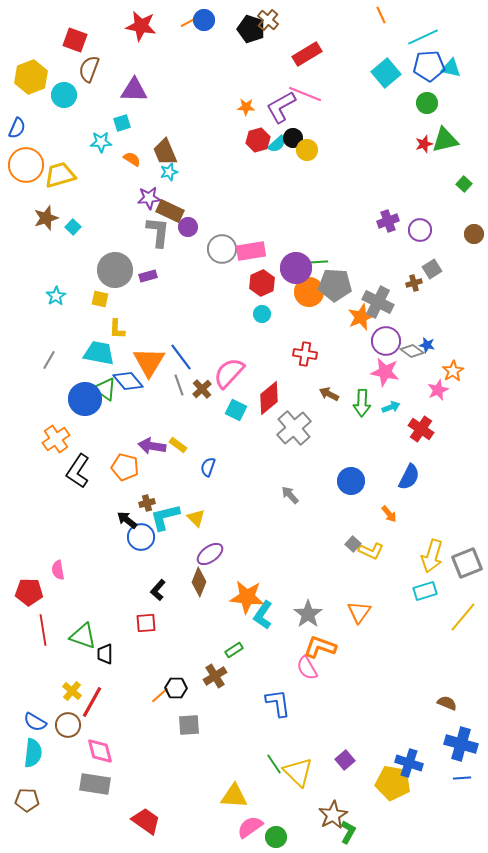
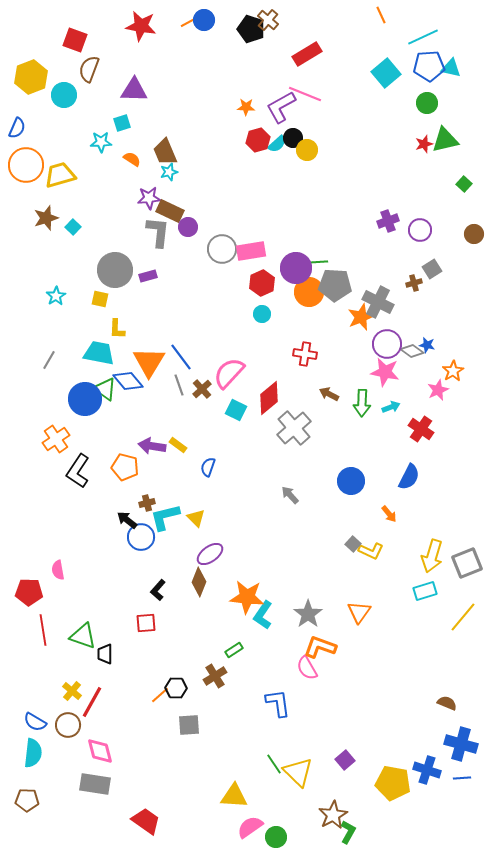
purple circle at (386, 341): moved 1 px right, 3 px down
blue cross at (409, 763): moved 18 px right, 7 px down
